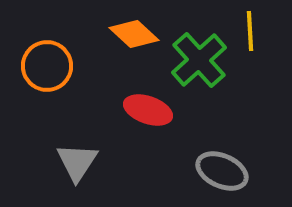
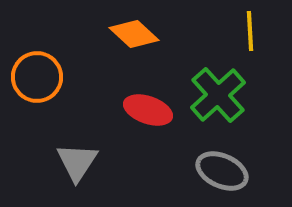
green cross: moved 19 px right, 35 px down
orange circle: moved 10 px left, 11 px down
